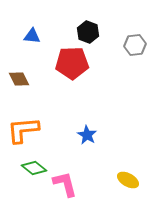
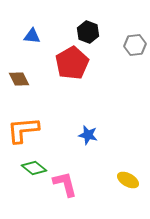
red pentagon: rotated 28 degrees counterclockwise
blue star: moved 1 px right; rotated 18 degrees counterclockwise
